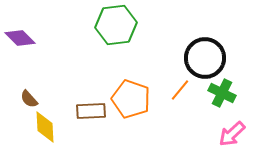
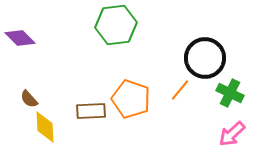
green cross: moved 8 px right
